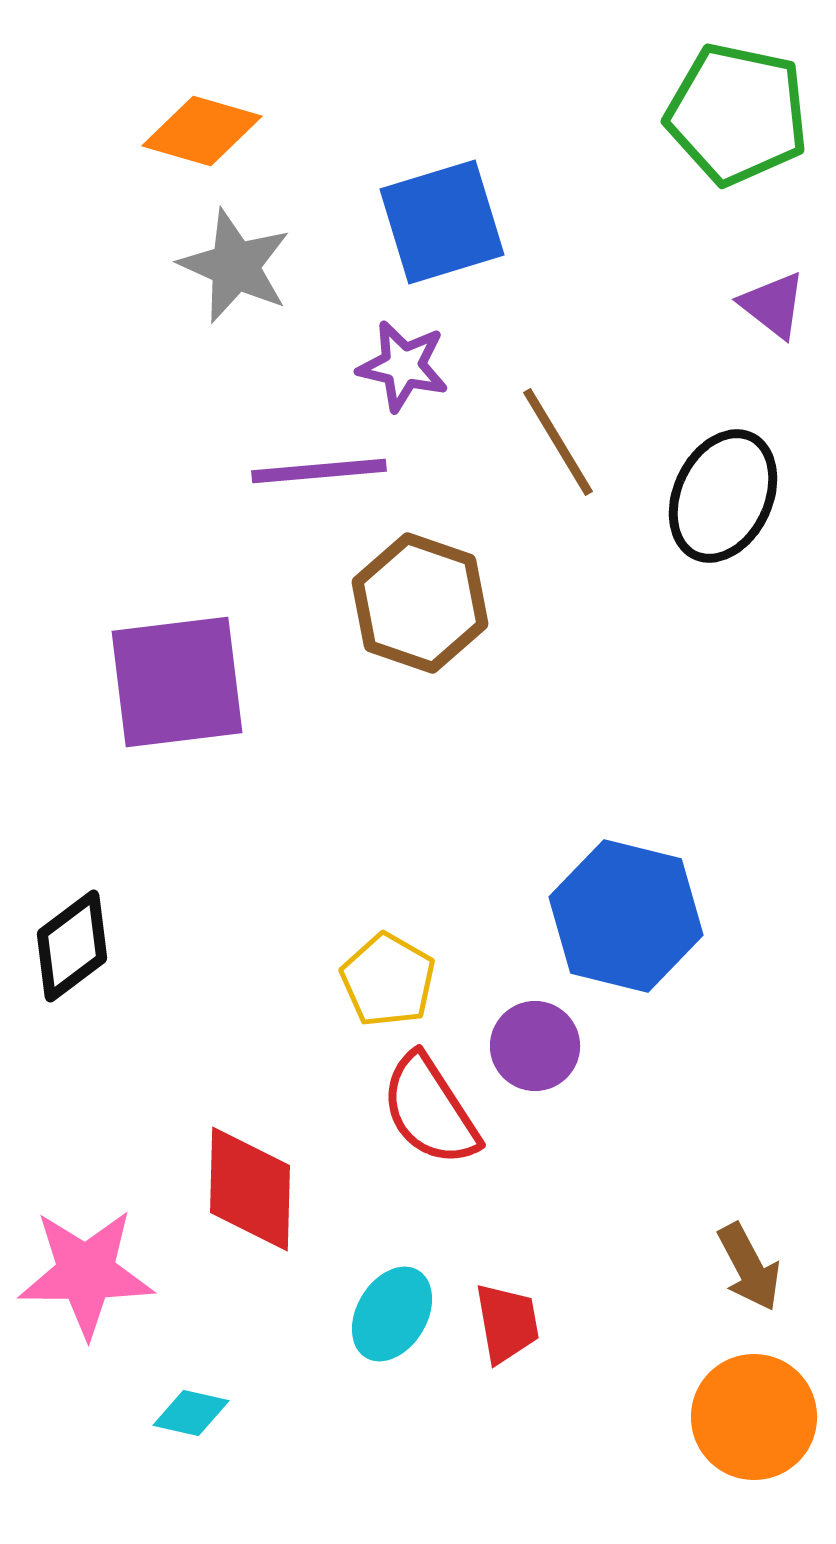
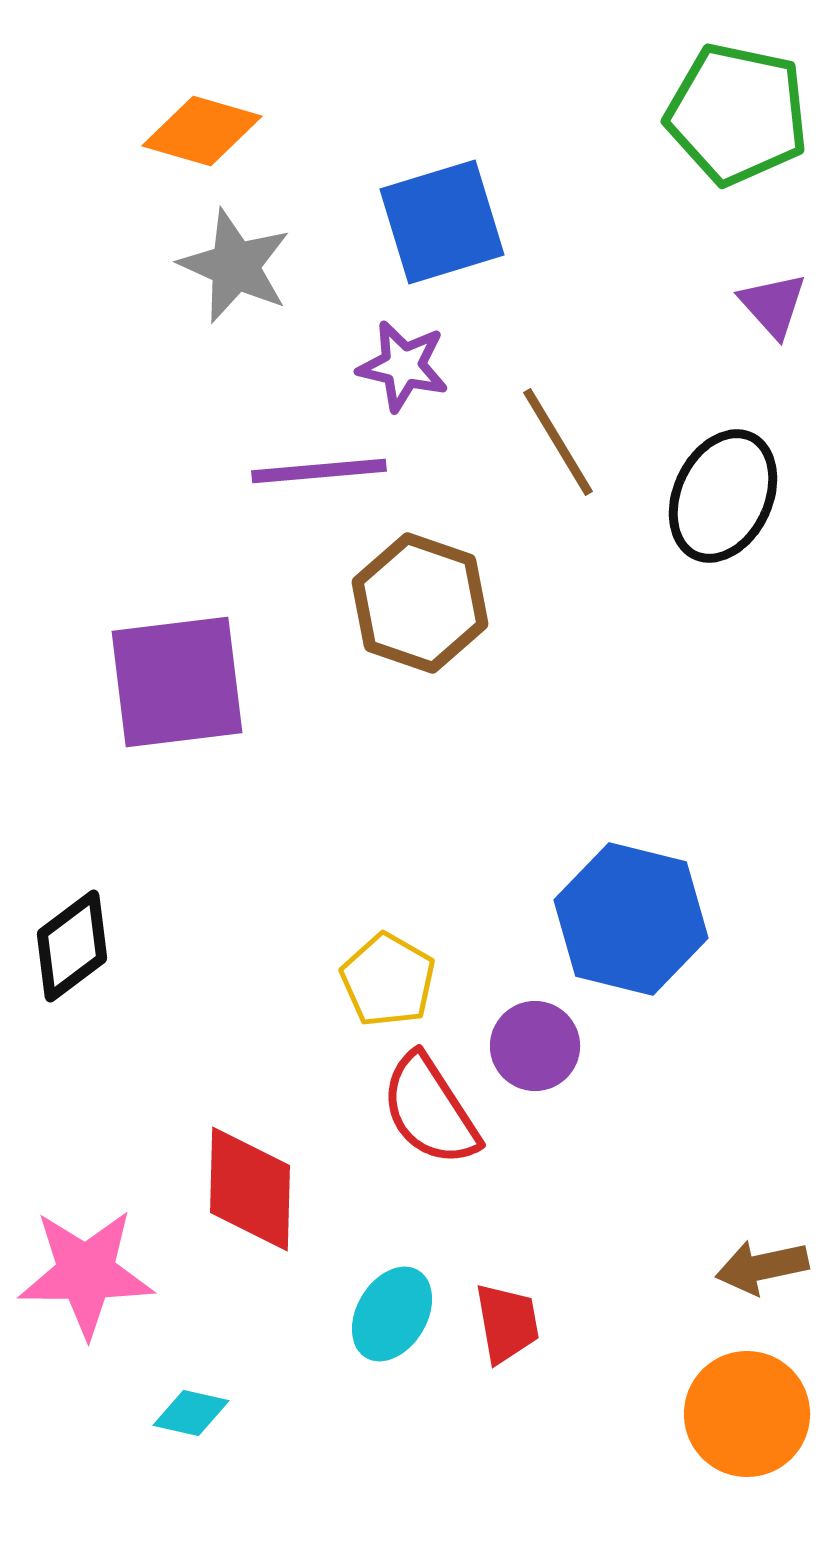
purple triangle: rotated 10 degrees clockwise
blue hexagon: moved 5 px right, 3 px down
brown arrow: moved 13 px right; rotated 106 degrees clockwise
orange circle: moved 7 px left, 3 px up
